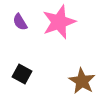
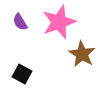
brown star: moved 27 px up
